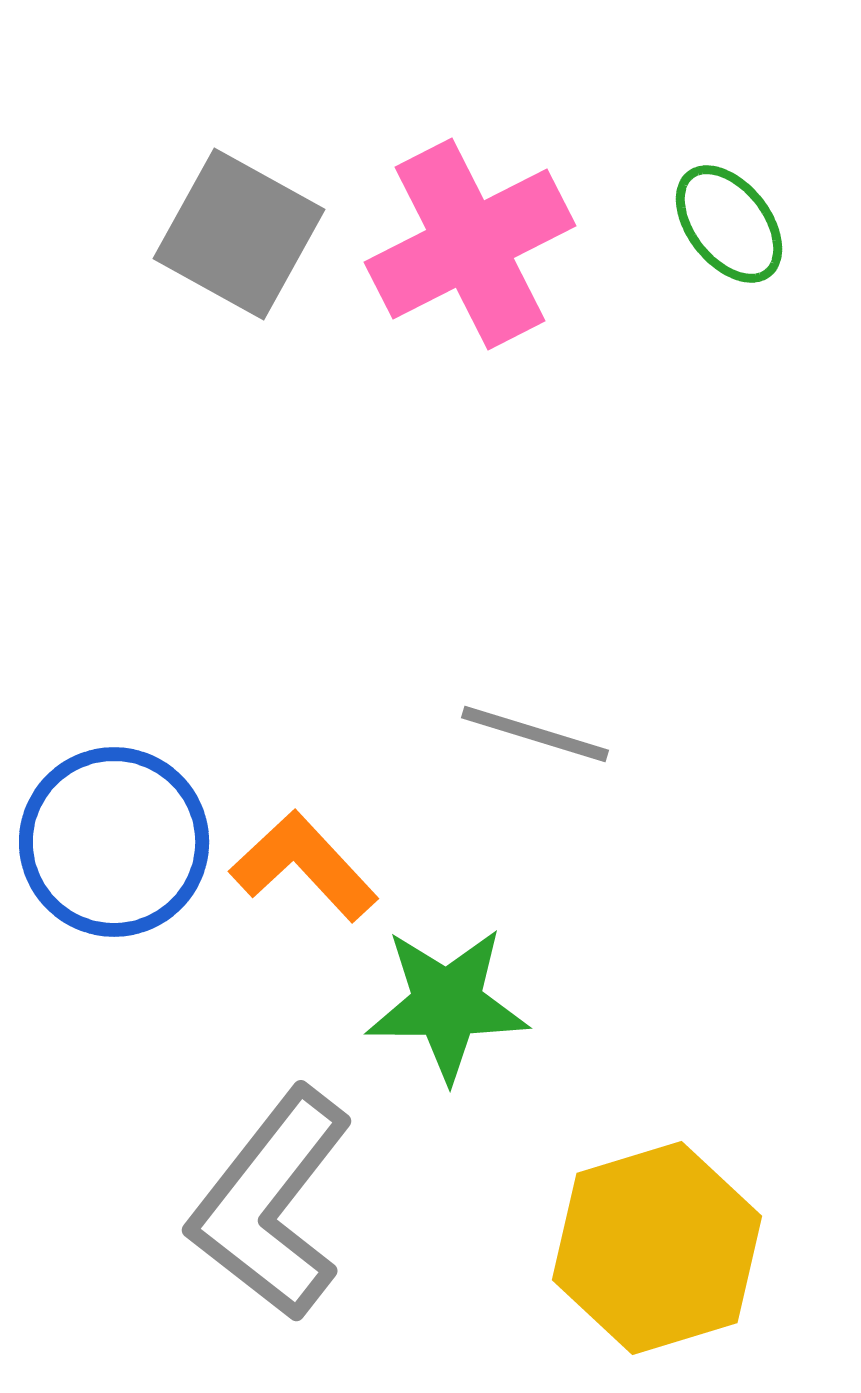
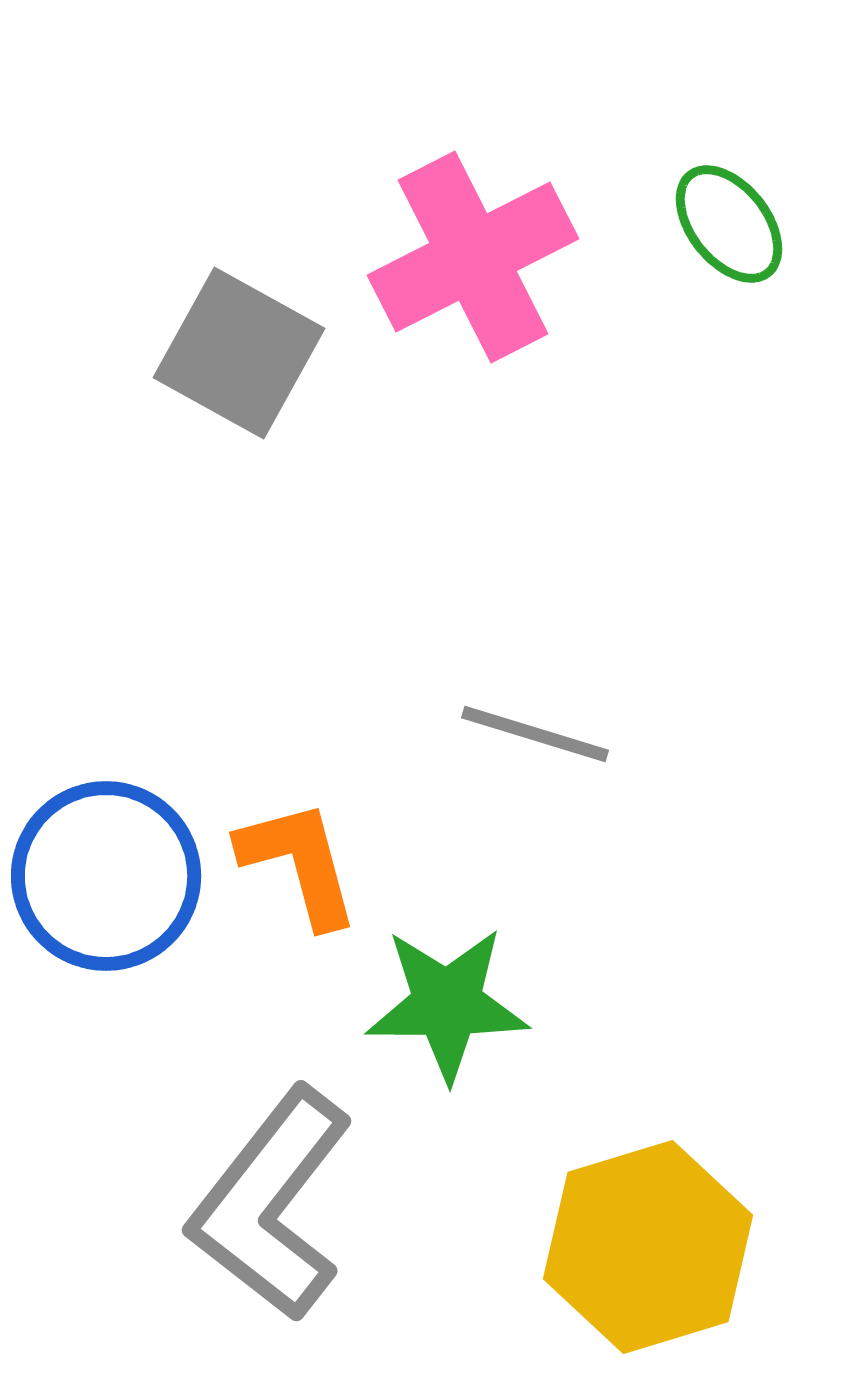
gray square: moved 119 px down
pink cross: moved 3 px right, 13 px down
blue circle: moved 8 px left, 34 px down
orange L-shape: moved 5 px left, 3 px up; rotated 28 degrees clockwise
yellow hexagon: moved 9 px left, 1 px up
